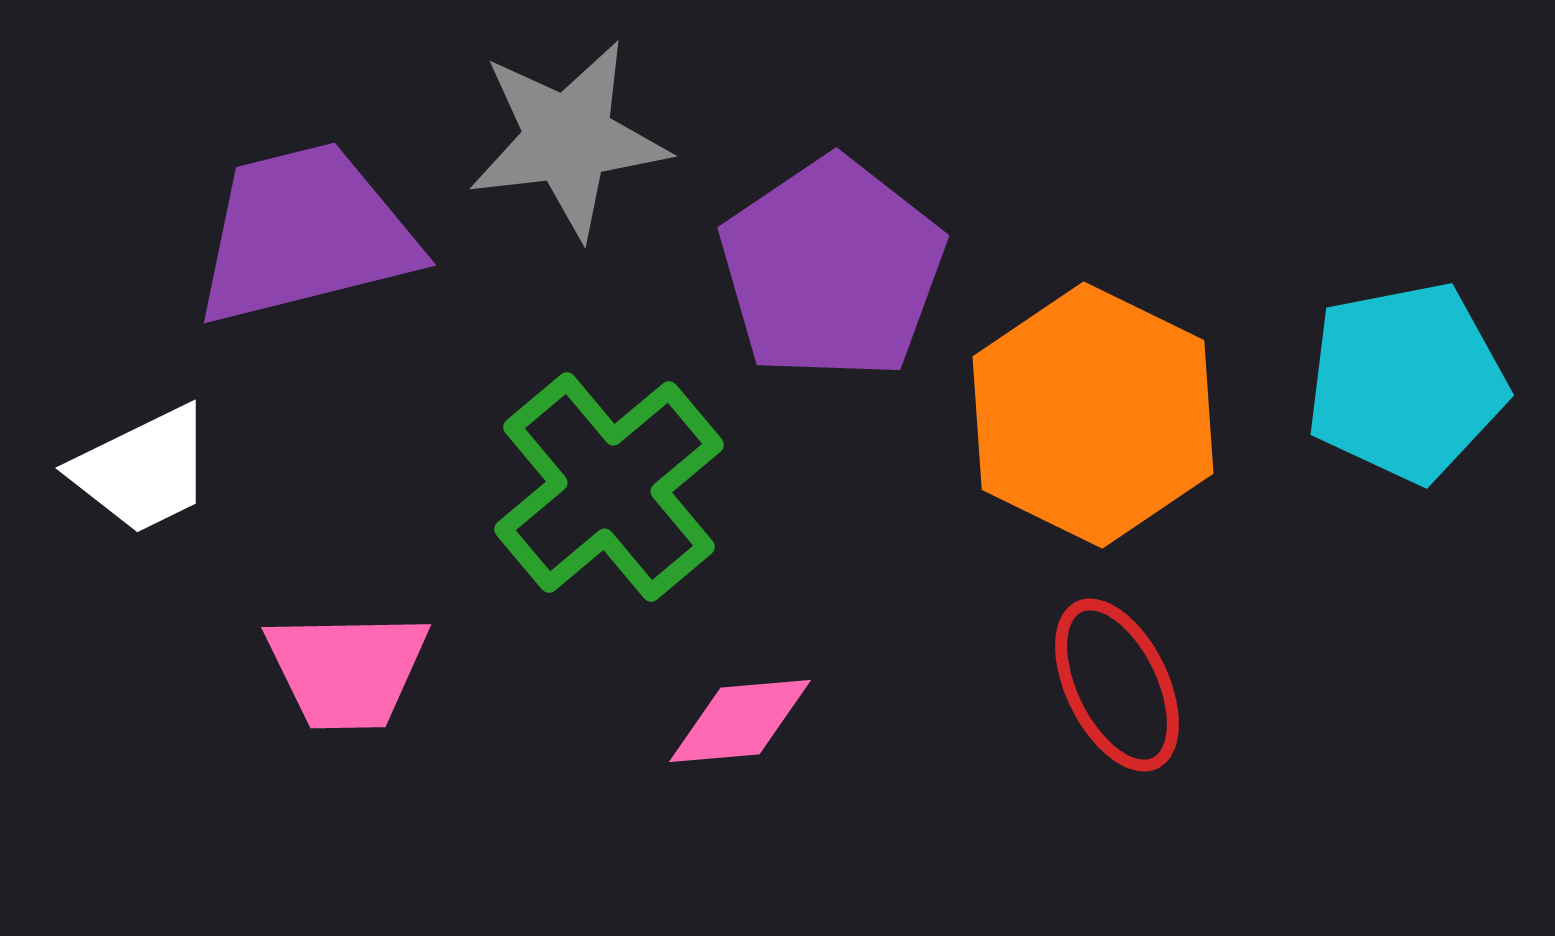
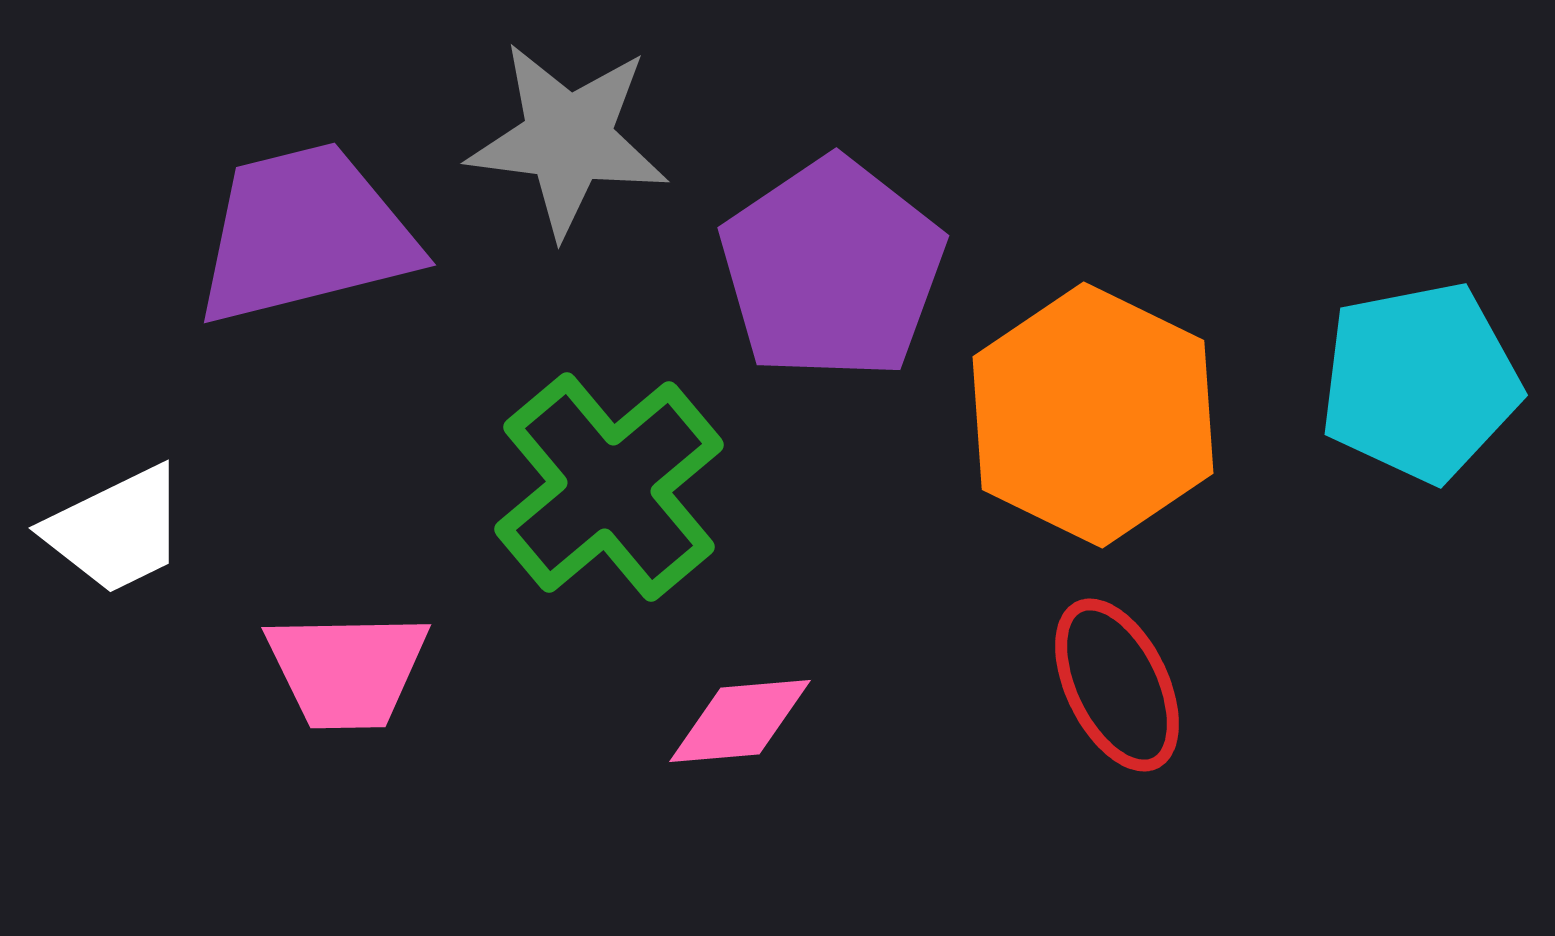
gray star: rotated 14 degrees clockwise
cyan pentagon: moved 14 px right
white trapezoid: moved 27 px left, 60 px down
